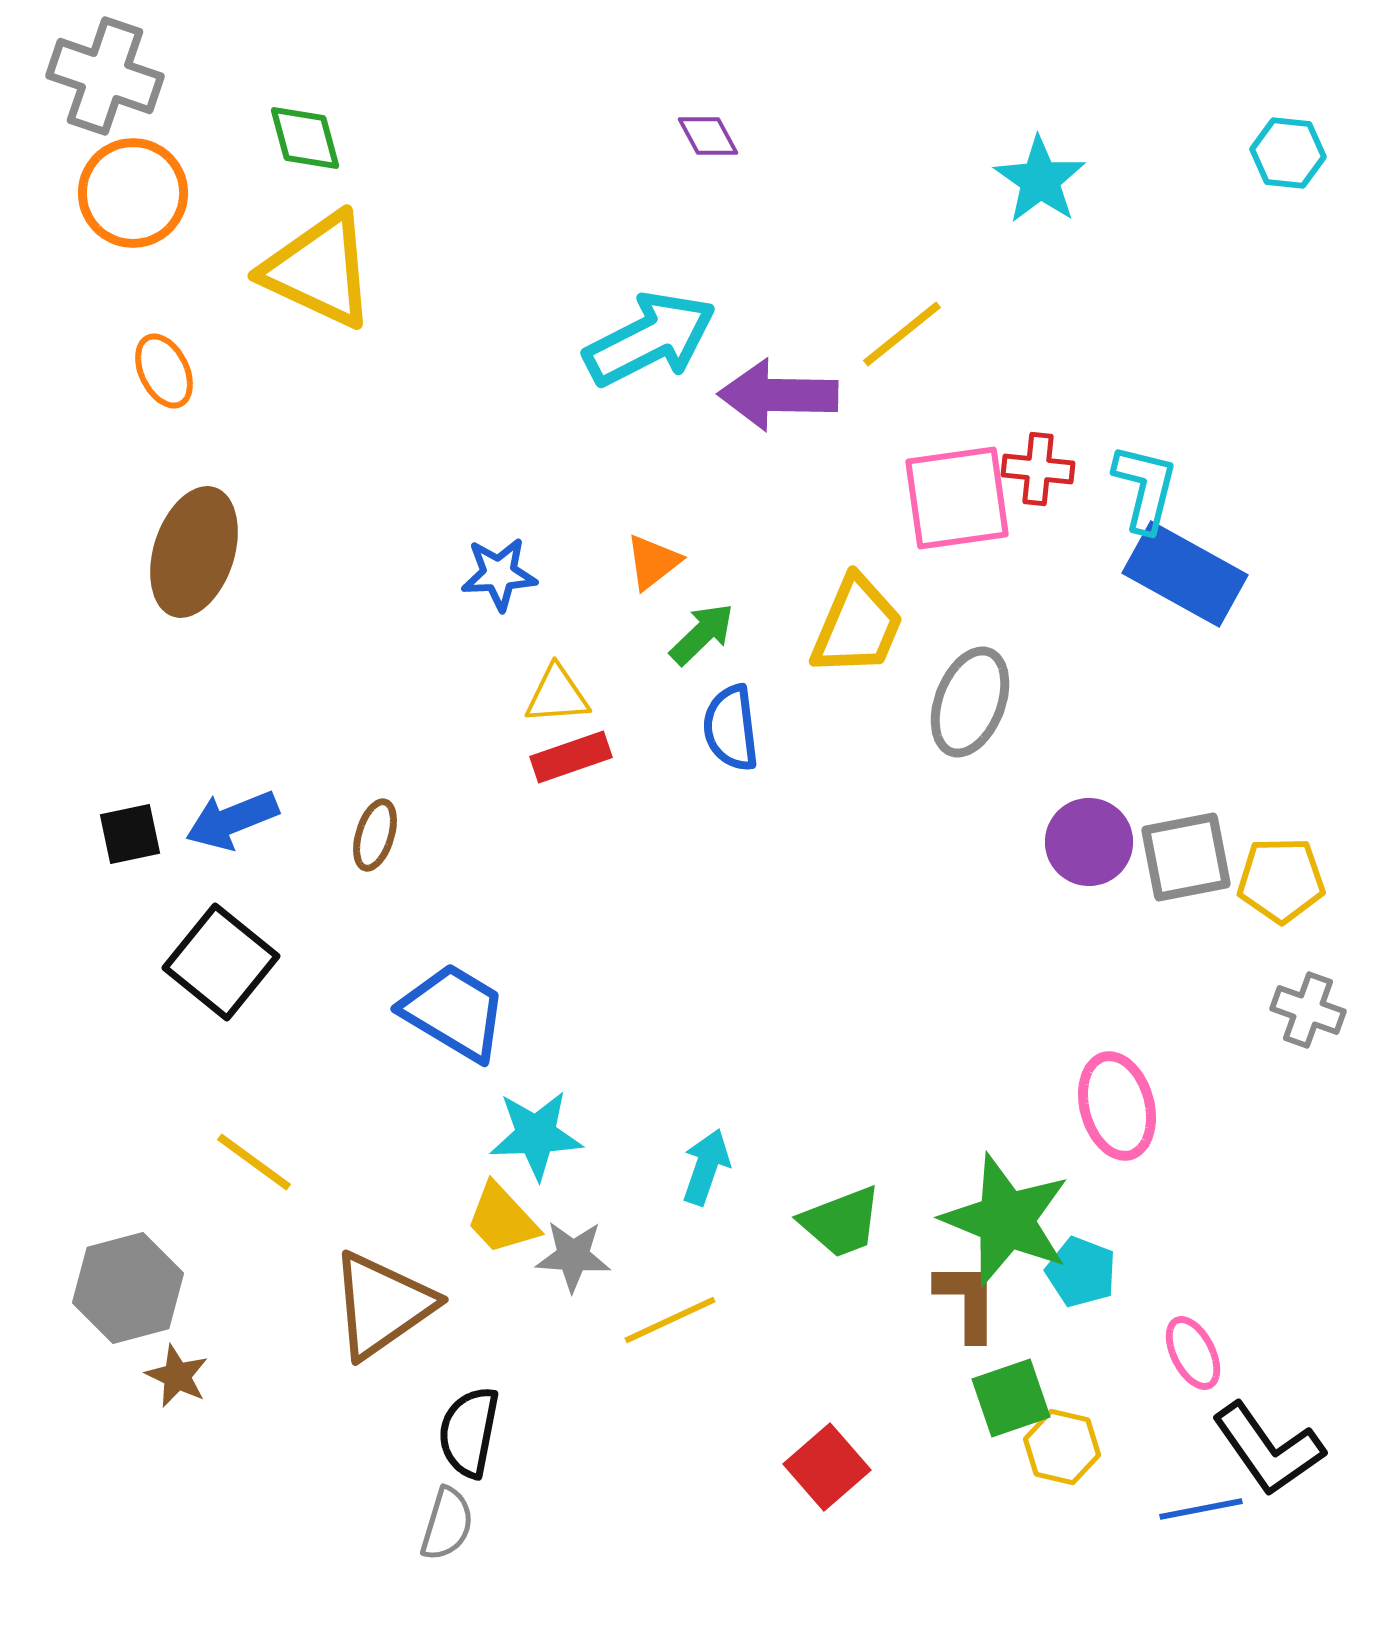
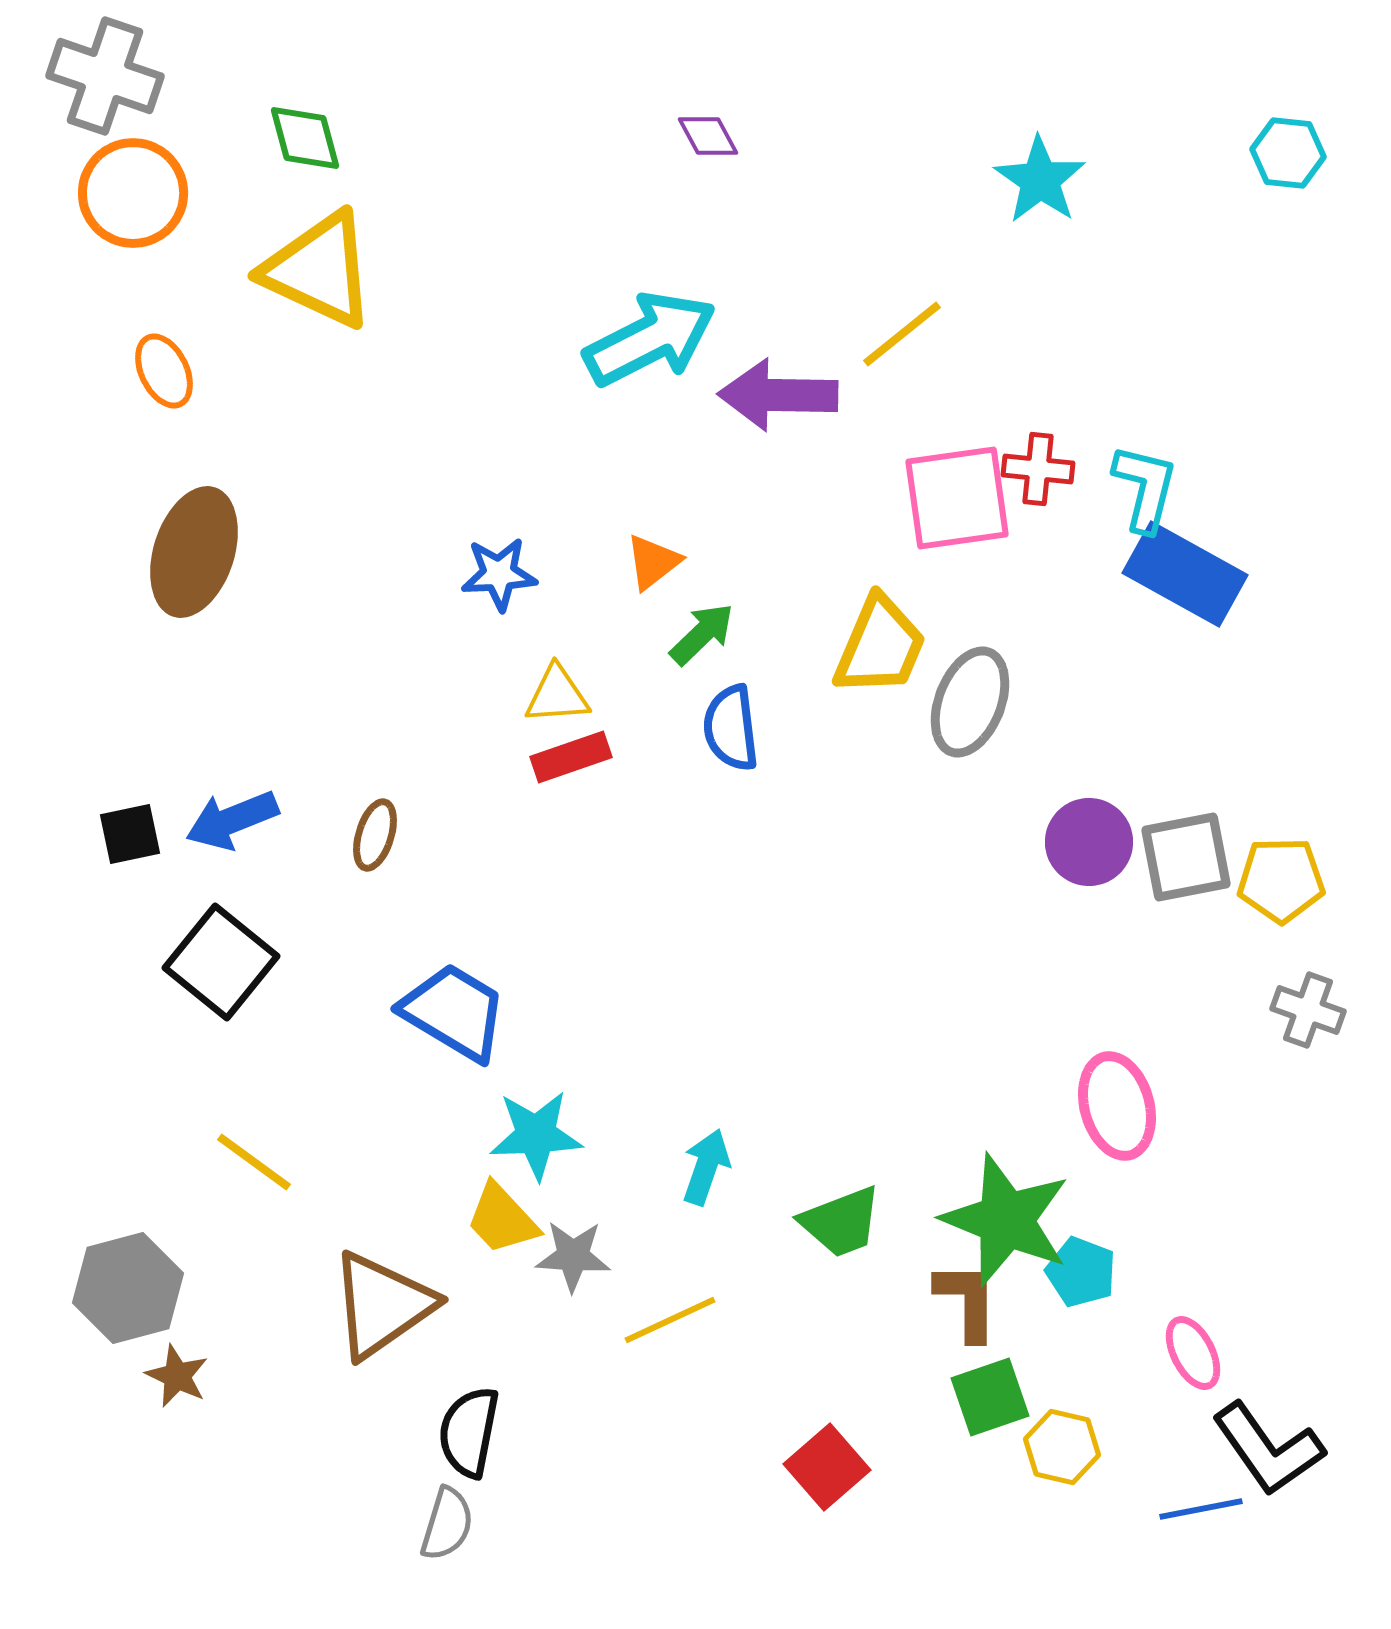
yellow trapezoid at (857, 626): moved 23 px right, 20 px down
green square at (1011, 1398): moved 21 px left, 1 px up
